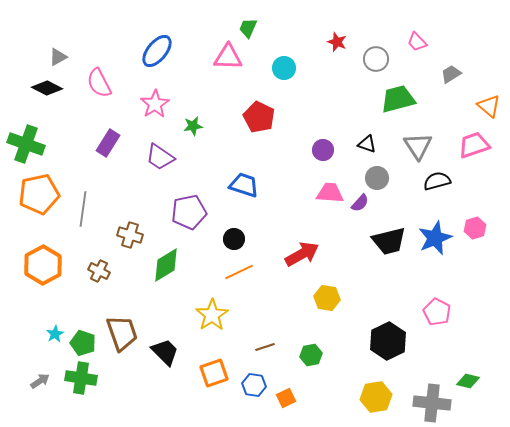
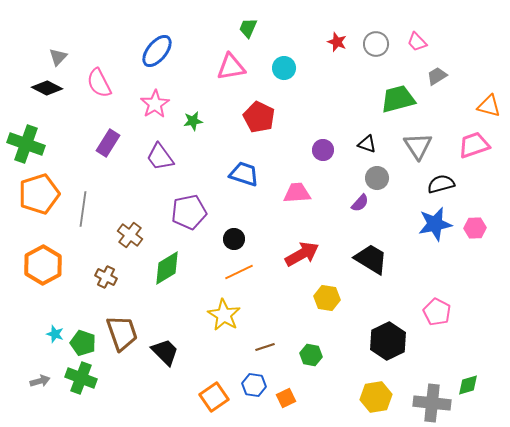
gray triangle at (58, 57): rotated 18 degrees counterclockwise
pink triangle at (228, 57): moved 3 px right, 10 px down; rotated 12 degrees counterclockwise
gray circle at (376, 59): moved 15 px up
gray trapezoid at (451, 74): moved 14 px left, 2 px down
orange triangle at (489, 106): rotated 25 degrees counterclockwise
green star at (193, 126): moved 5 px up
purple trapezoid at (160, 157): rotated 20 degrees clockwise
black semicircle at (437, 181): moved 4 px right, 3 px down
blue trapezoid at (244, 185): moved 11 px up
pink trapezoid at (330, 193): moved 33 px left; rotated 8 degrees counterclockwise
orange pentagon at (39, 194): rotated 6 degrees counterclockwise
pink hexagon at (475, 228): rotated 15 degrees clockwise
brown cross at (130, 235): rotated 20 degrees clockwise
blue star at (435, 238): moved 14 px up; rotated 12 degrees clockwise
black trapezoid at (389, 241): moved 18 px left, 18 px down; rotated 135 degrees counterclockwise
green diamond at (166, 265): moved 1 px right, 3 px down
brown cross at (99, 271): moved 7 px right, 6 px down
yellow star at (212, 315): moved 12 px right; rotated 8 degrees counterclockwise
cyan star at (55, 334): rotated 24 degrees counterclockwise
green hexagon at (311, 355): rotated 20 degrees clockwise
orange square at (214, 373): moved 24 px down; rotated 16 degrees counterclockwise
green cross at (81, 378): rotated 12 degrees clockwise
gray arrow at (40, 381): rotated 18 degrees clockwise
green diamond at (468, 381): moved 4 px down; rotated 30 degrees counterclockwise
